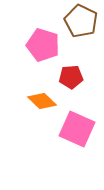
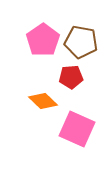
brown pentagon: moved 21 px down; rotated 16 degrees counterclockwise
pink pentagon: moved 5 px up; rotated 20 degrees clockwise
orange diamond: moved 1 px right
